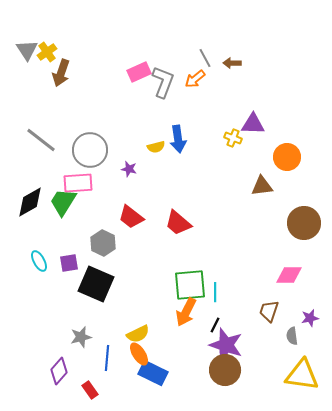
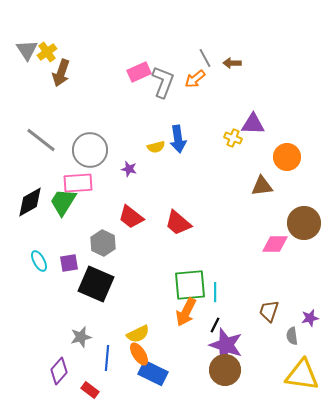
pink diamond at (289, 275): moved 14 px left, 31 px up
red rectangle at (90, 390): rotated 18 degrees counterclockwise
